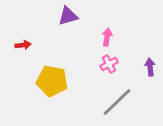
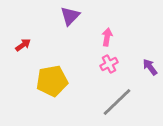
purple triangle: moved 2 px right; rotated 30 degrees counterclockwise
red arrow: rotated 28 degrees counterclockwise
purple arrow: rotated 30 degrees counterclockwise
yellow pentagon: rotated 20 degrees counterclockwise
